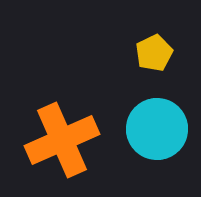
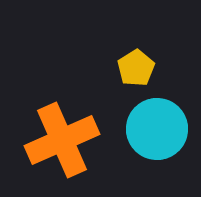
yellow pentagon: moved 18 px left, 15 px down; rotated 6 degrees counterclockwise
